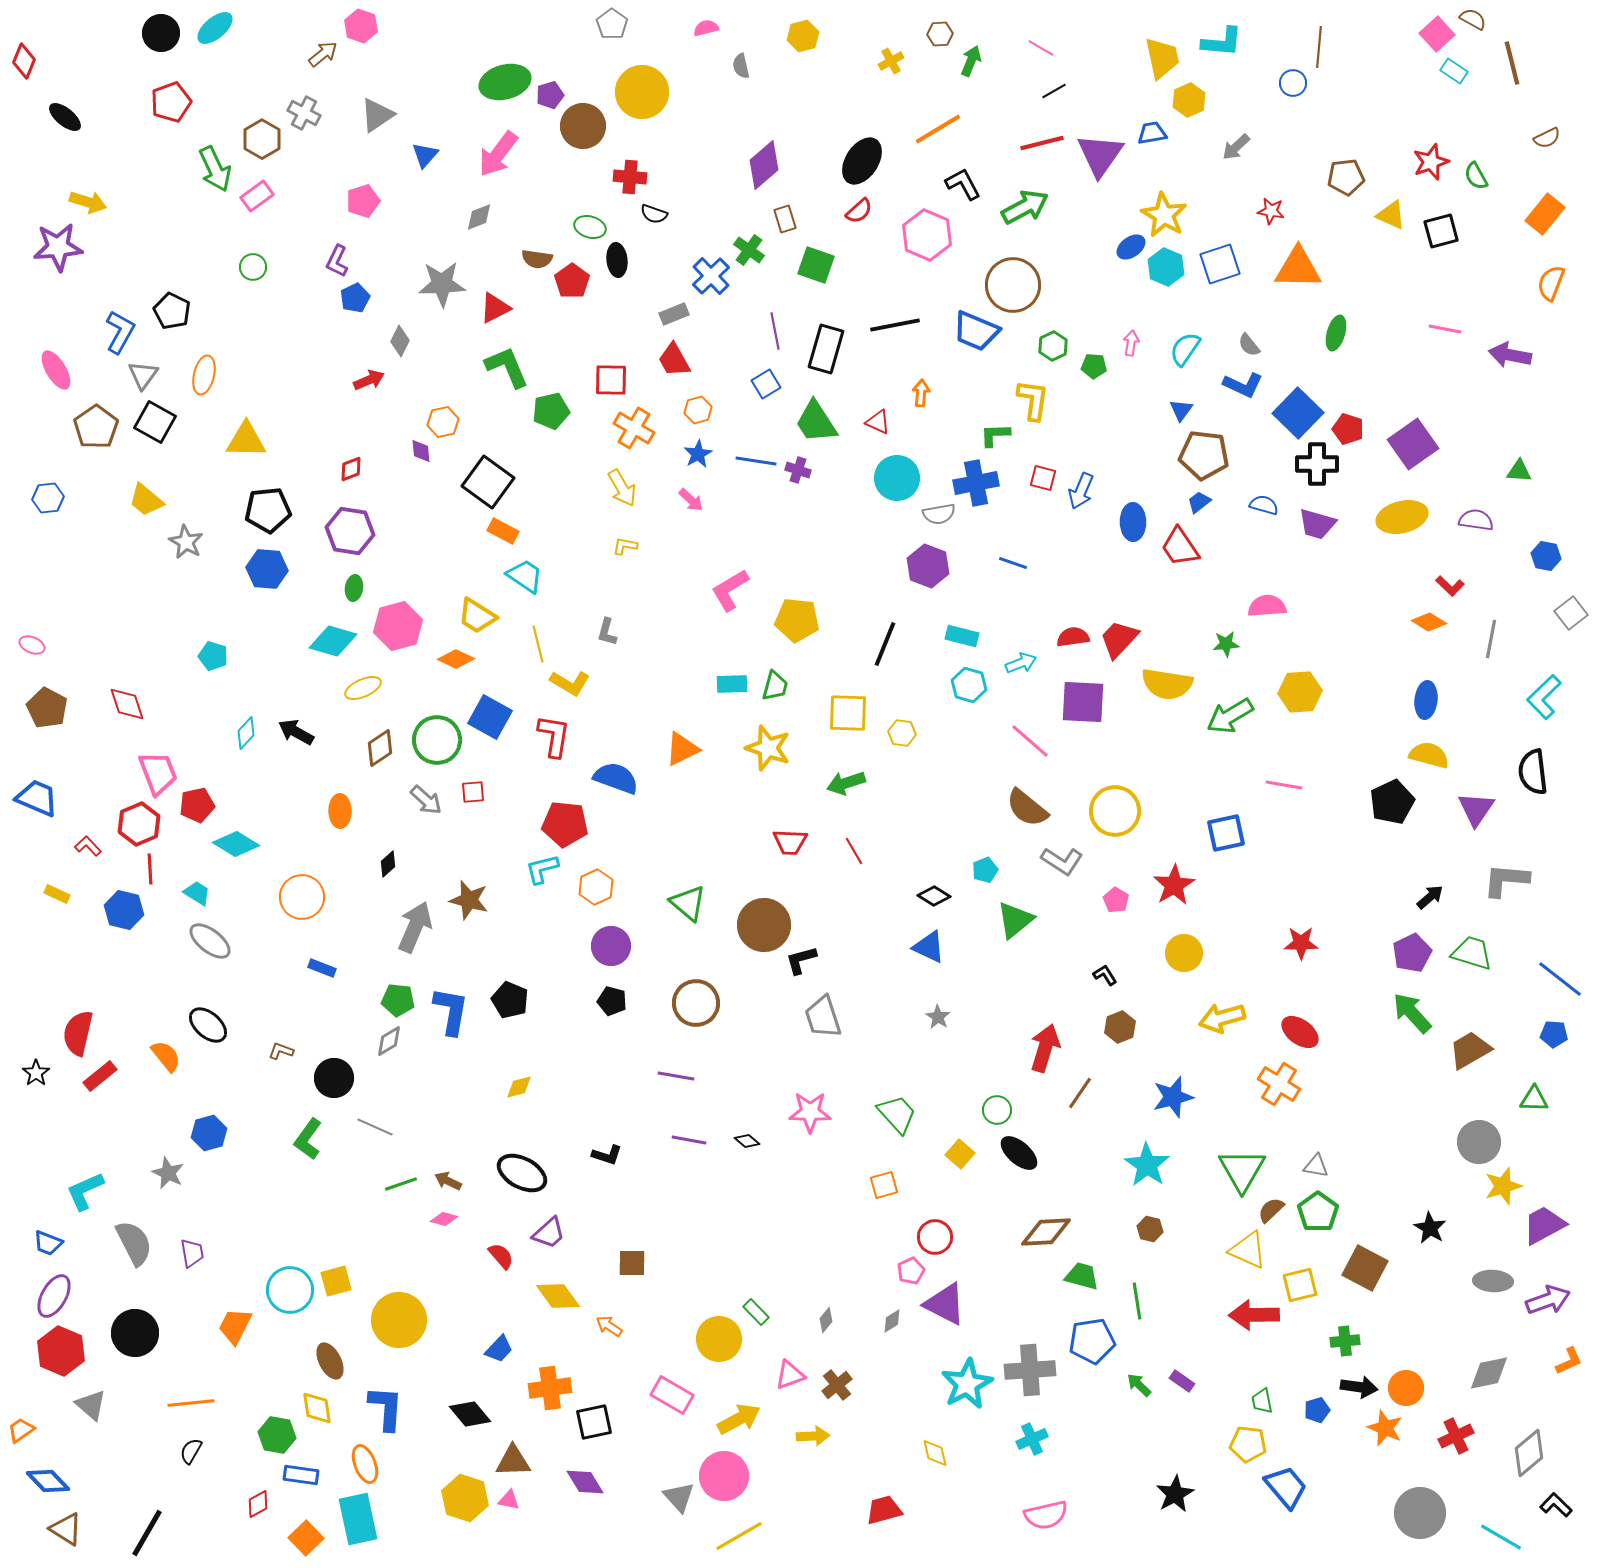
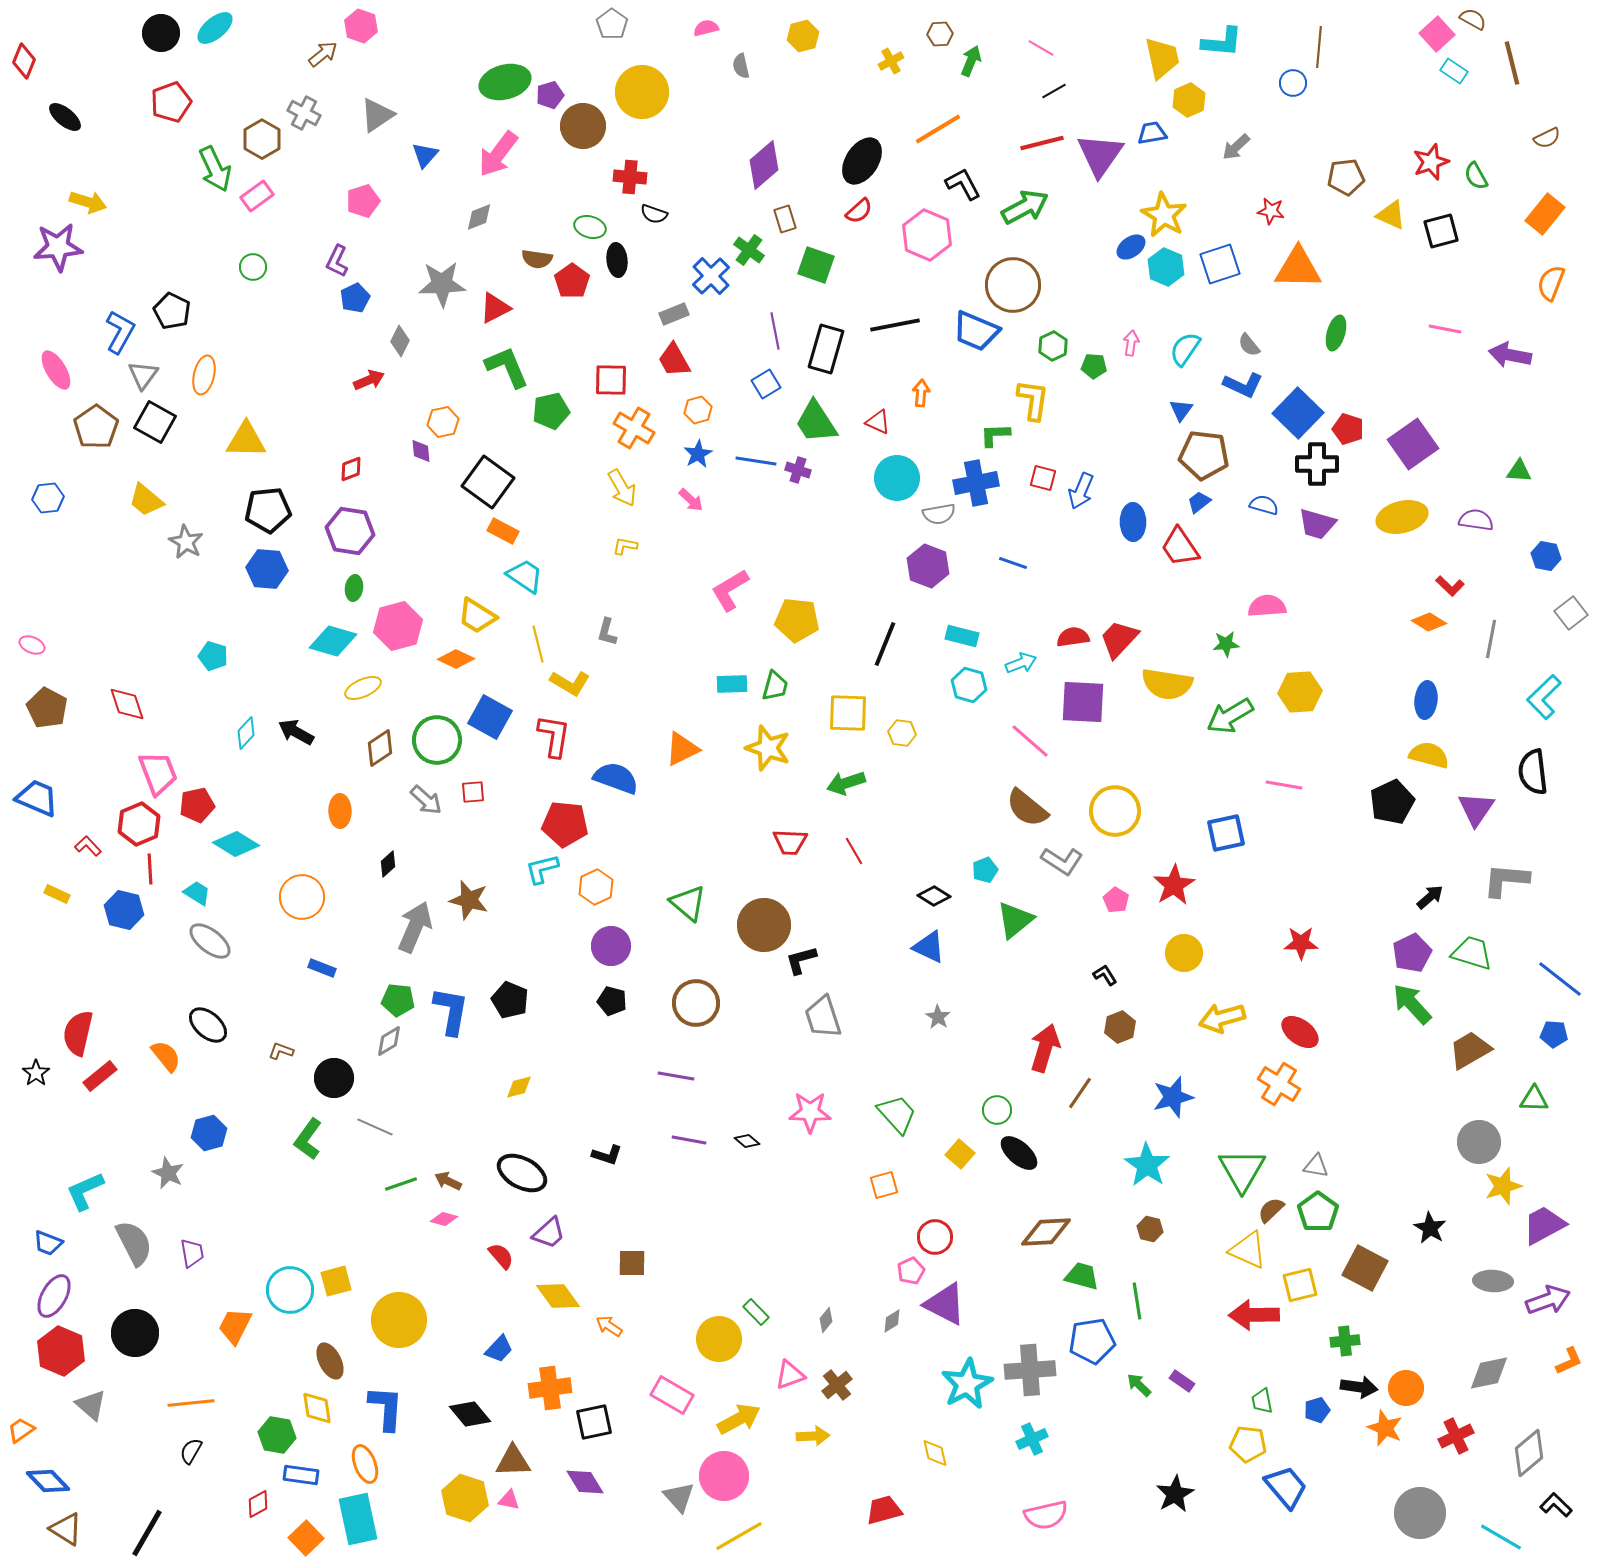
green arrow at (1412, 1013): moved 9 px up
